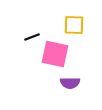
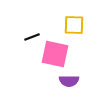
purple semicircle: moved 1 px left, 2 px up
